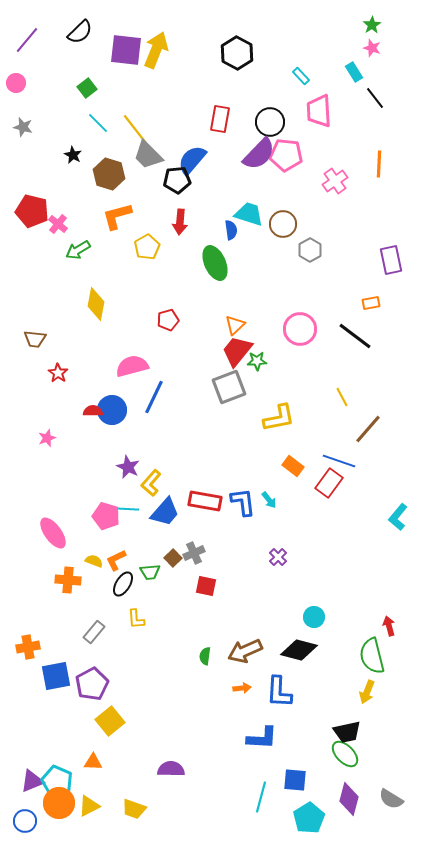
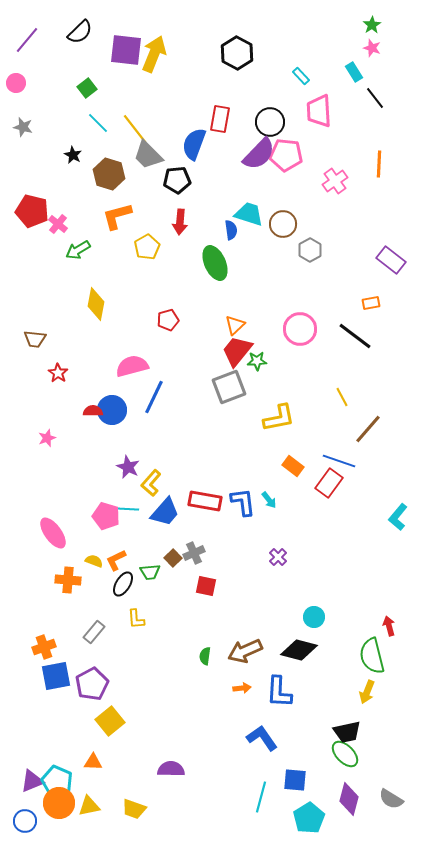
yellow arrow at (156, 50): moved 2 px left, 4 px down
blue semicircle at (192, 160): moved 2 px right, 16 px up; rotated 20 degrees counterclockwise
purple rectangle at (391, 260): rotated 40 degrees counterclockwise
orange cross at (28, 647): moved 16 px right; rotated 10 degrees counterclockwise
blue L-shape at (262, 738): rotated 128 degrees counterclockwise
yellow triangle at (89, 806): rotated 15 degrees clockwise
